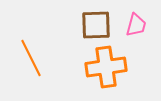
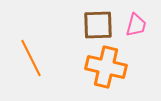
brown square: moved 2 px right
orange cross: rotated 21 degrees clockwise
